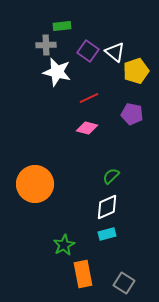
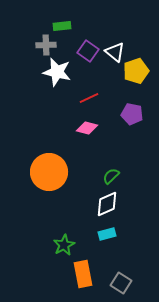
orange circle: moved 14 px right, 12 px up
white diamond: moved 3 px up
gray square: moved 3 px left
